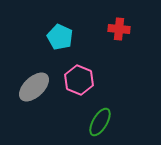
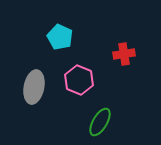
red cross: moved 5 px right, 25 px down; rotated 15 degrees counterclockwise
gray ellipse: rotated 36 degrees counterclockwise
